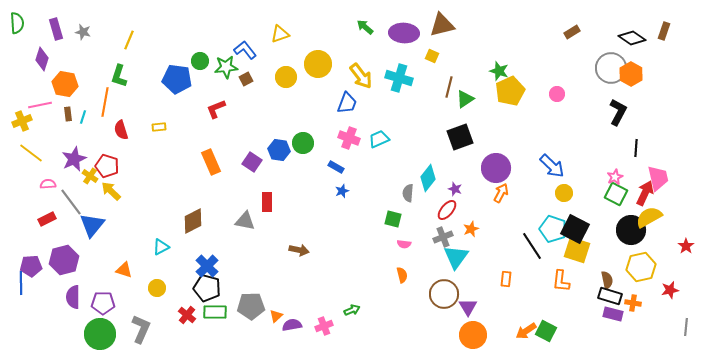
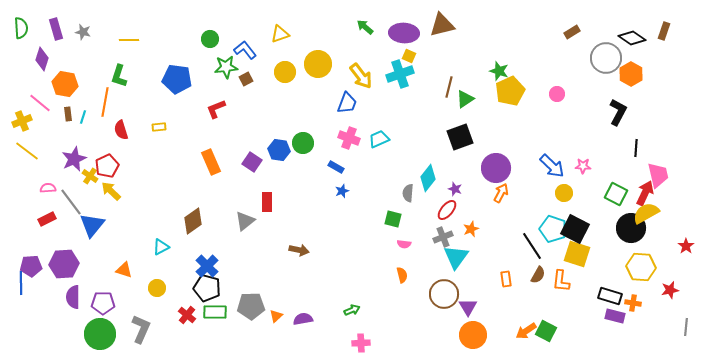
green semicircle at (17, 23): moved 4 px right, 5 px down
yellow line at (129, 40): rotated 66 degrees clockwise
yellow square at (432, 56): moved 23 px left
green circle at (200, 61): moved 10 px right, 22 px up
gray circle at (611, 68): moved 5 px left, 10 px up
yellow circle at (286, 77): moved 1 px left, 5 px up
cyan cross at (399, 78): moved 1 px right, 4 px up; rotated 36 degrees counterclockwise
pink line at (40, 105): moved 2 px up; rotated 50 degrees clockwise
yellow line at (31, 153): moved 4 px left, 2 px up
red pentagon at (107, 166): rotated 30 degrees clockwise
pink star at (615, 177): moved 32 px left, 11 px up; rotated 28 degrees clockwise
pink trapezoid at (658, 178): moved 3 px up
pink semicircle at (48, 184): moved 4 px down
yellow semicircle at (649, 217): moved 3 px left, 4 px up
brown diamond at (193, 221): rotated 8 degrees counterclockwise
gray triangle at (245, 221): rotated 50 degrees counterclockwise
black circle at (631, 230): moved 2 px up
yellow square at (577, 250): moved 4 px down
purple hexagon at (64, 260): moved 4 px down; rotated 12 degrees clockwise
yellow hexagon at (641, 267): rotated 16 degrees clockwise
orange rectangle at (506, 279): rotated 14 degrees counterclockwise
brown semicircle at (607, 280): moved 69 px left, 5 px up; rotated 42 degrees clockwise
purple rectangle at (613, 314): moved 2 px right, 2 px down
purple semicircle at (292, 325): moved 11 px right, 6 px up
pink cross at (324, 326): moved 37 px right, 17 px down; rotated 18 degrees clockwise
